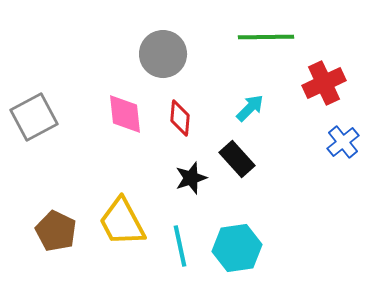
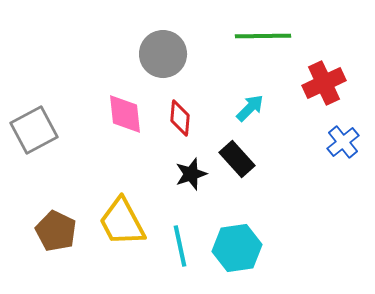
green line: moved 3 px left, 1 px up
gray square: moved 13 px down
black star: moved 4 px up
